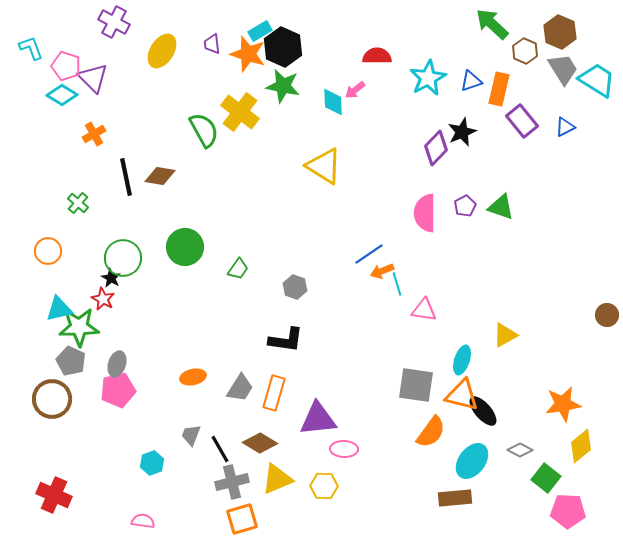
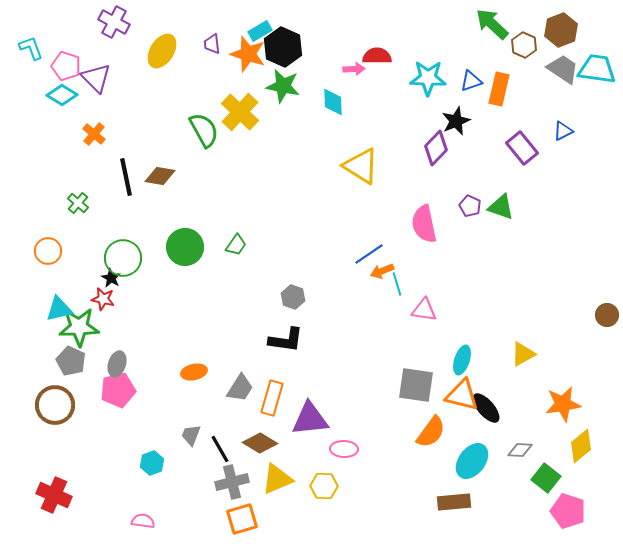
brown hexagon at (560, 32): moved 1 px right, 2 px up; rotated 16 degrees clockwise
brown hexagon at (525, 51): moved 1 px left, 6 px up
gray trapezoid at (563, 69): rotated 24 degrees counterclockwise
purple triangle at (93, 78): moved 3 px right
cyan star at (428, 78): rotated 30 degrees clockwise
cyan trapezoid at (597, 80): moved 11 px up; rotated 24 degrees counterclockwise
pink arrow at (355, 90): moved 1 px left, 21 px up; rotated 145 degrees counterclockwise
yellow cross at (240, 112): rotated 6 degrees clockwise
purple rectangle at (522, 121): moved 27 px down
blue triangle at (565, 127): moved 2 px left, 4 px down
black star at (462, 132): moved 6 px left, 11 px up
orange cross at (94, 134): rotated 20 degrees counterclockwise
yellow triangle at (324, 166): moved 37 px right
purple pentagon at (465, 206): moved 5 px right; rotated 20 degrees counterclockwise
pink semicircle at (425, 213): moved 1 px left, 11 px down; rotated 12 degrees counterclockwise
green trapezoid at (238, 269): moved 2 px left, 24 px up
gray hexagon at (295, 287): moved 2 px left, 10 px down
red star at (103, 299): rotated 15 degrees counterclockwise
yellow triangle at (505, 335): moved 18 px right, 19 px down
orange ellipse at (193, 377): moved 1 px right, 5 px up
orange rectangle at (274, 393): moved 2 px left, 5 px down
brown circle at (52, 399): moved 3 px right, 6 px down
black ellipse at (483, 411): moved 3 px right, 3 px up
purple triangle at (318, 419): moved 8 px left
gray diamond at (520, 450): rotated 25 degrees counterclockwise
brown rectangle at (455, 498): moved 1 px left, 4 px down
pink pentagon at (568, 511): rotated 16 degrees clockwise
